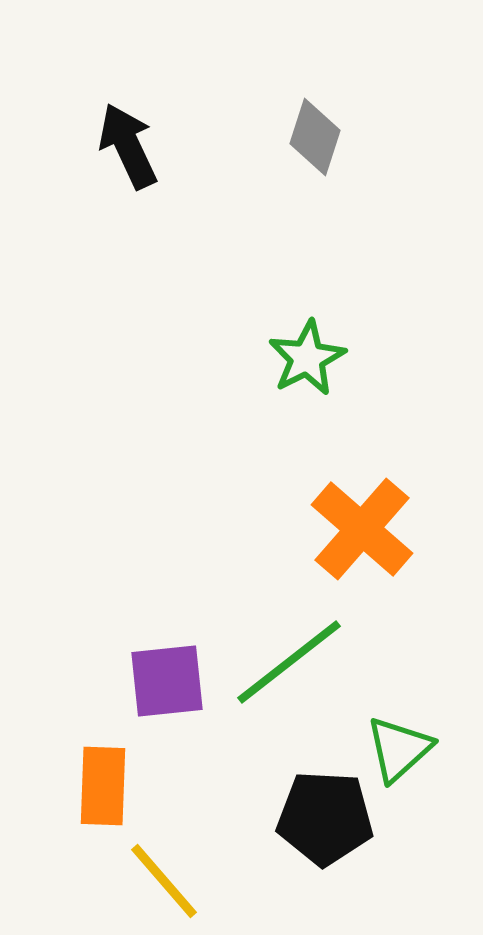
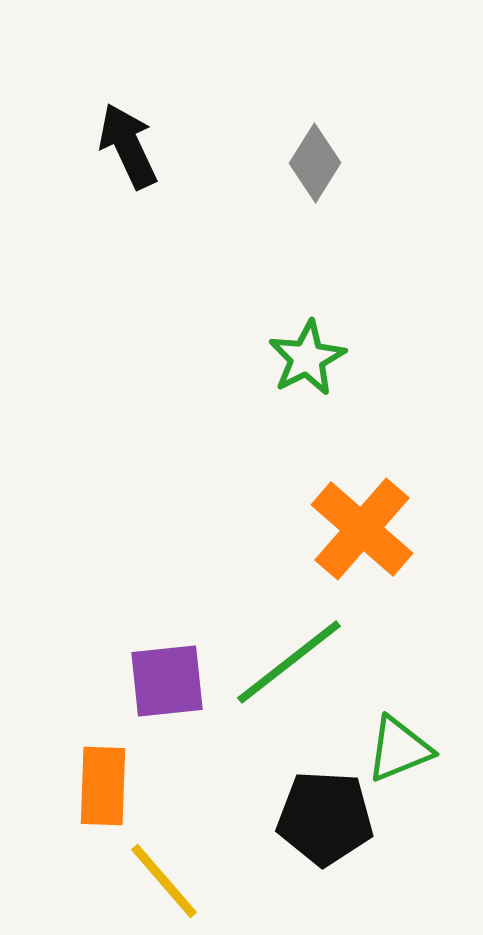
gray diamond: moved 26 px down; rotated 14 degrees clockwise
green triangle: rotated 20 degrees clockwise
